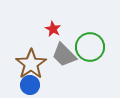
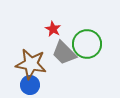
green circle: moved 3 px left, 3 px up
gray trapezoid: moved 2 px up
brown star: rotated 28 degrees counterclockwise
